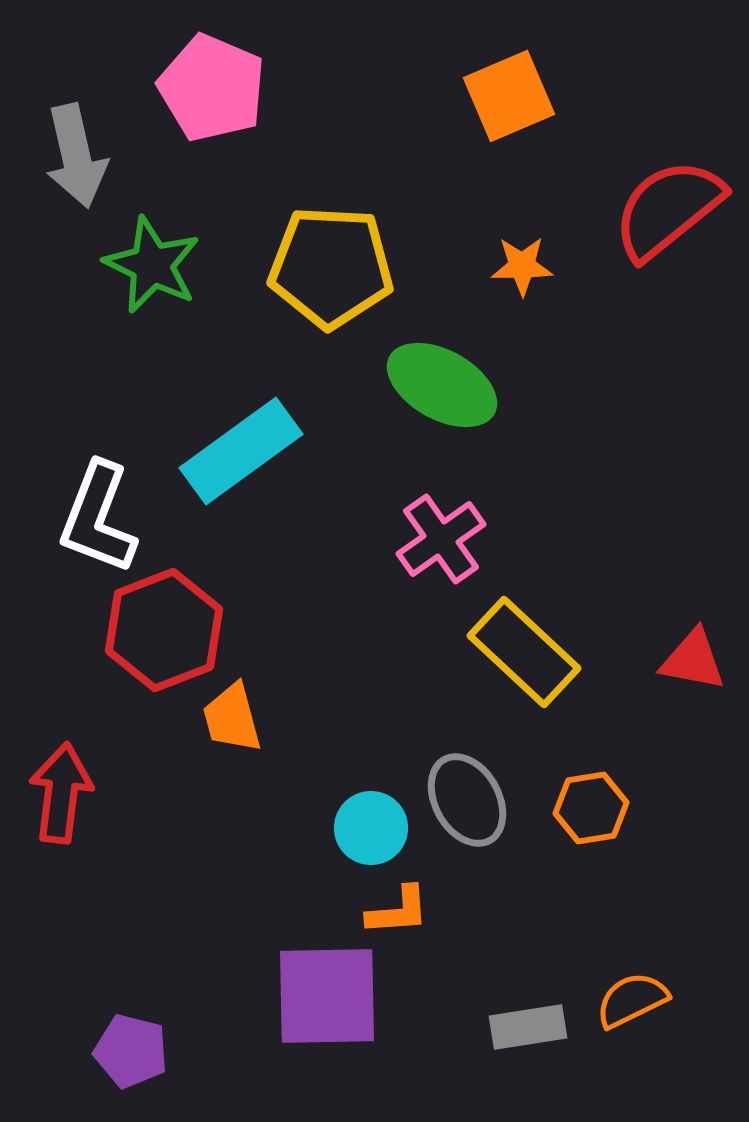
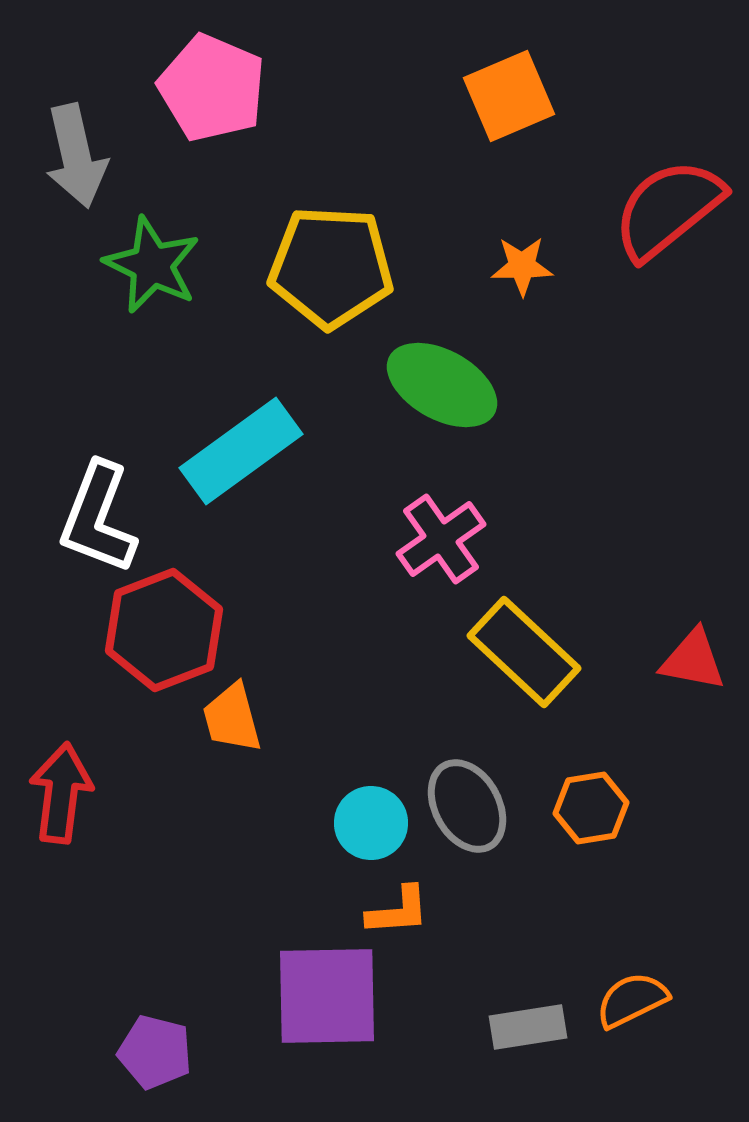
gray ellipse: moved 6 px down
cyan circle: moved 5 px up
purple pentagon: moved 24 px right, 1 px down
